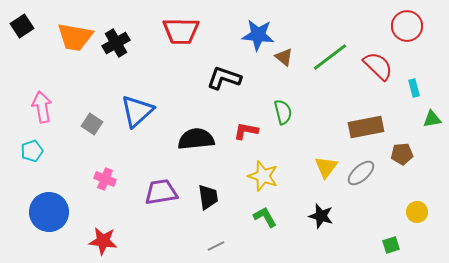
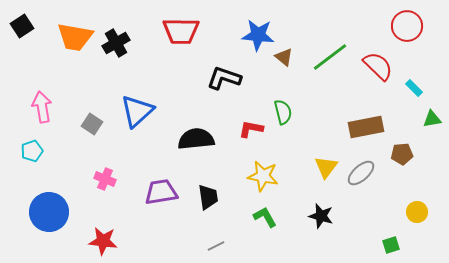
cyan rectangle: rotated 30 degrees counterclockwise
red L-shape: moved 5 px right, 2 px up
yellow star: rotated 8 degrees counterclockwise
